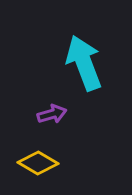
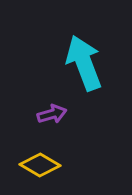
yellow diamond: moved 2 px right, 2 px down
